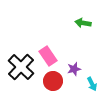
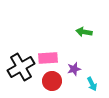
green arrow: moved 1 px right, 9 px down
pink rectangle: moved 2 px down; rotated 60 degrees counterclockwise
black cross: rotated 16 degrees clockwise
red circle: moved 1 px left
